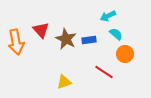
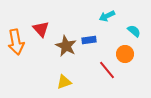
cyan arrow: moved 1 px left
red triangle: moved 1 px up
cyan semicircle: moved 18 px right, 3 px up
brown star: moved 7 px down
red line: moved 3 px right, 2 px up; rotated 18 degrees clockwise
